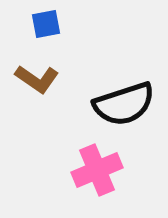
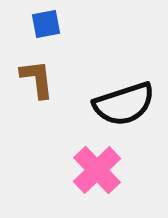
brown L-shape: rotated 132 degrees counterclockwise
pink cross: rotated 21 degrees counterclockwise
